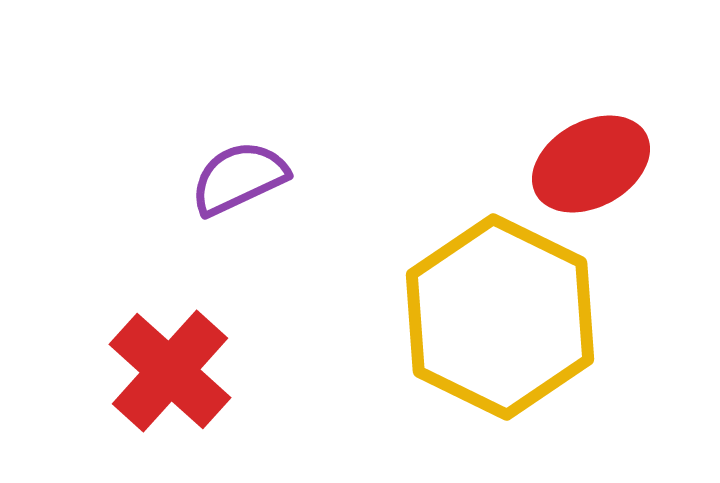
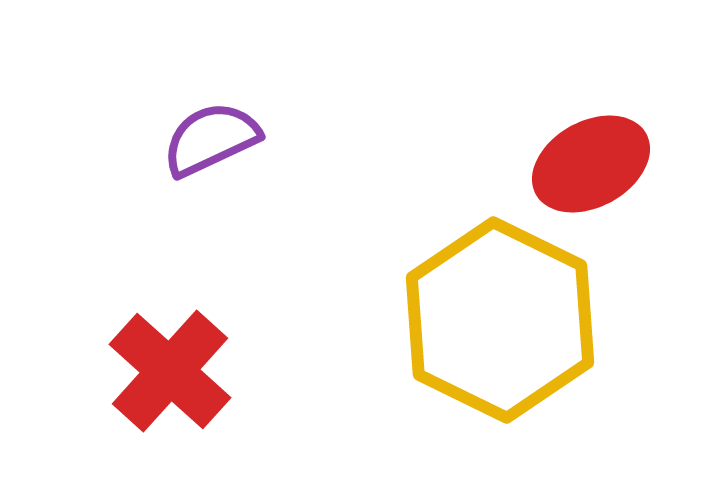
purple semicircle: moved 28 px left, 39 px up
yellow hexagon: moved 3 px down
